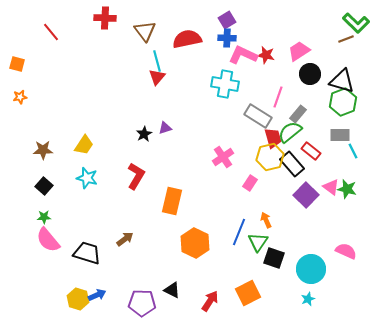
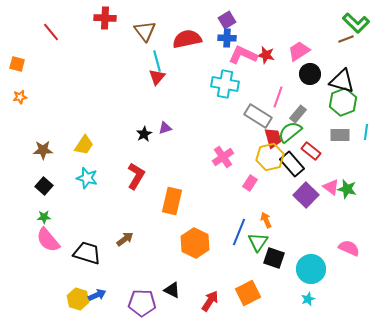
cyan line at (353, 151): moved 13 px right, 19 px up; rotated 35 degrees clockwise
pink semicircle at (346, 251): moved 3 px right, 3 px up
